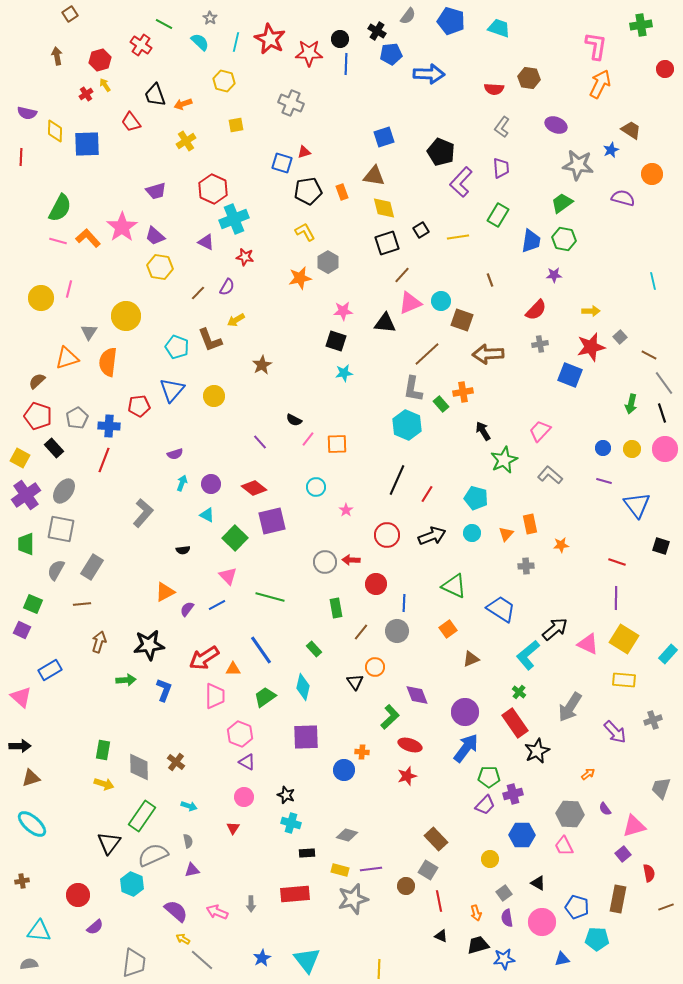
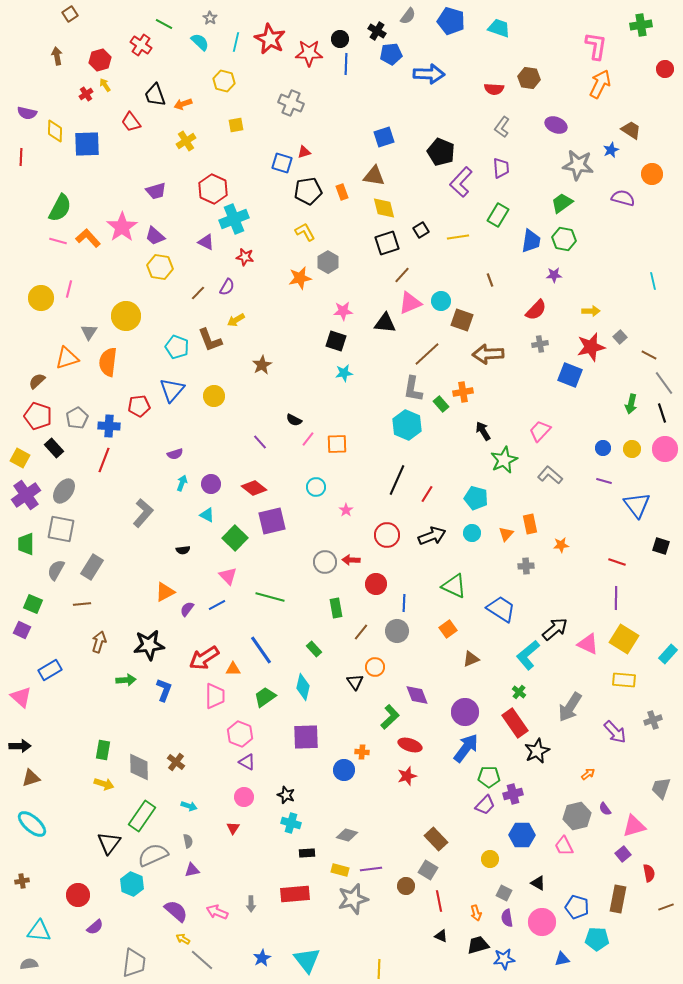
gray hexagon at (570, 814): moved 7 px right, 2 px down; rotated 16 degrees counterclockwise
gray square at (504, 893): rotated 28 degrees counterclockwise
